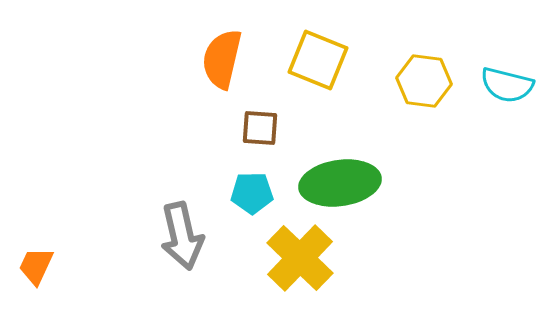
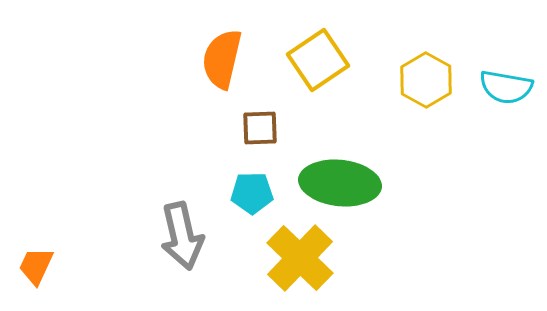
yellow square: rotated 34 degrees clockwise
yellow hexagon: moved 2 px right, 1 px up; rotated 22 degrees clockwise
cyan semicircle: moved 1 px left, 2 px down; rotated 4 degrees counterclockwise
brown square: rotated 6 degrees counterclockwise
green ellipse: rotated 14 degrees clockwise
